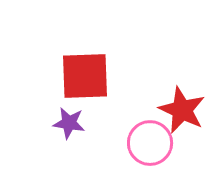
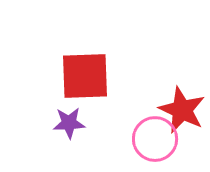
purple star: rotated 12 degrees counterclockwise
pink circle: moved 5 px right, 4 px up
